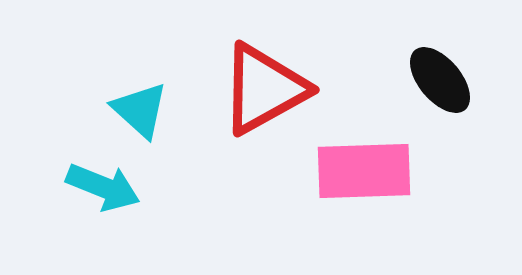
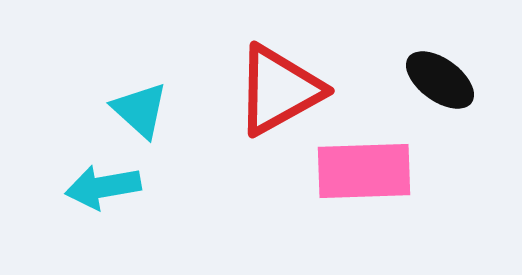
black ellipse: rotated 14 degrees counterclockwise
red triangle: moved 15 px right, 1 px down
cyan arrow: rotated 148 degrees clockwise
